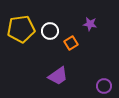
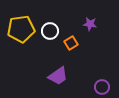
purple circle: moved 2 px left, 1 px down
